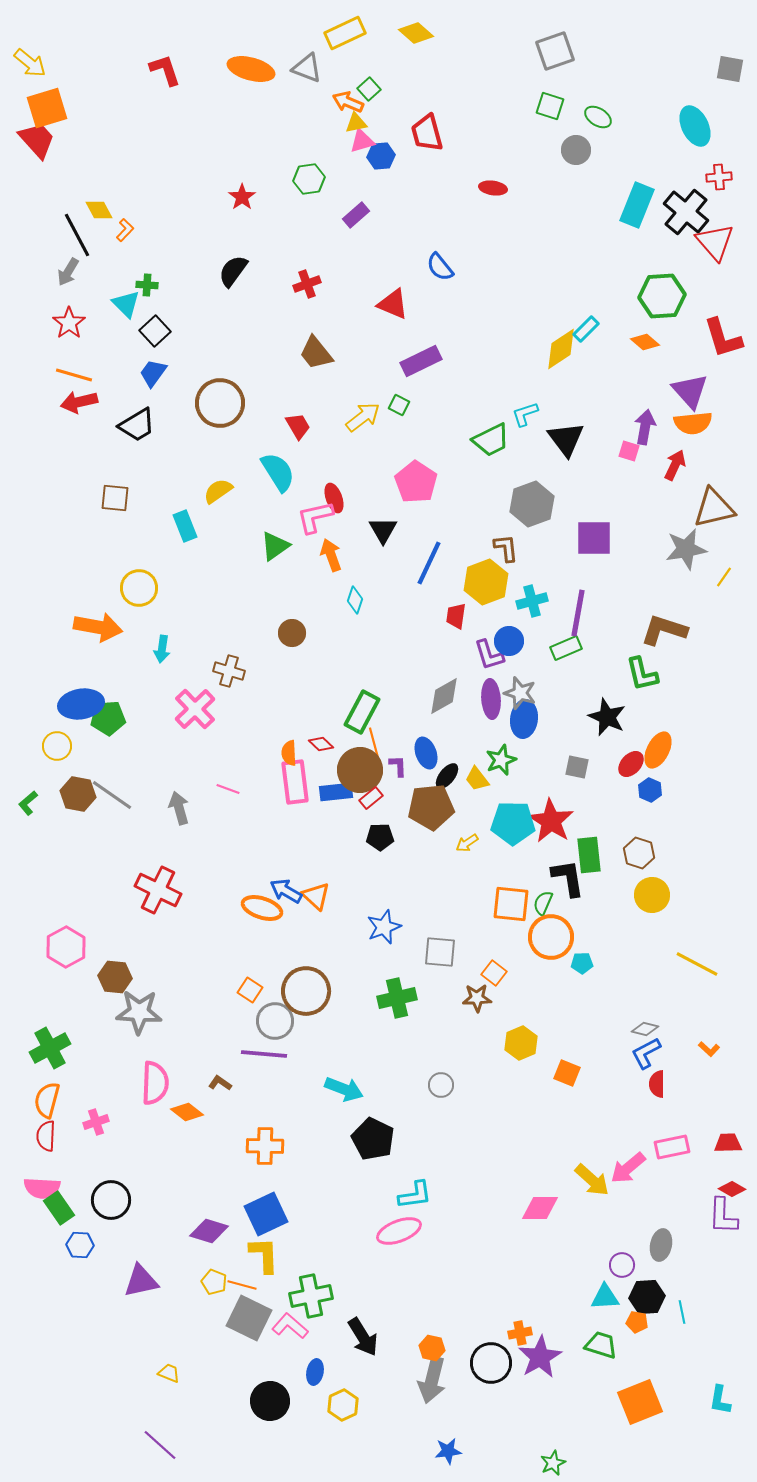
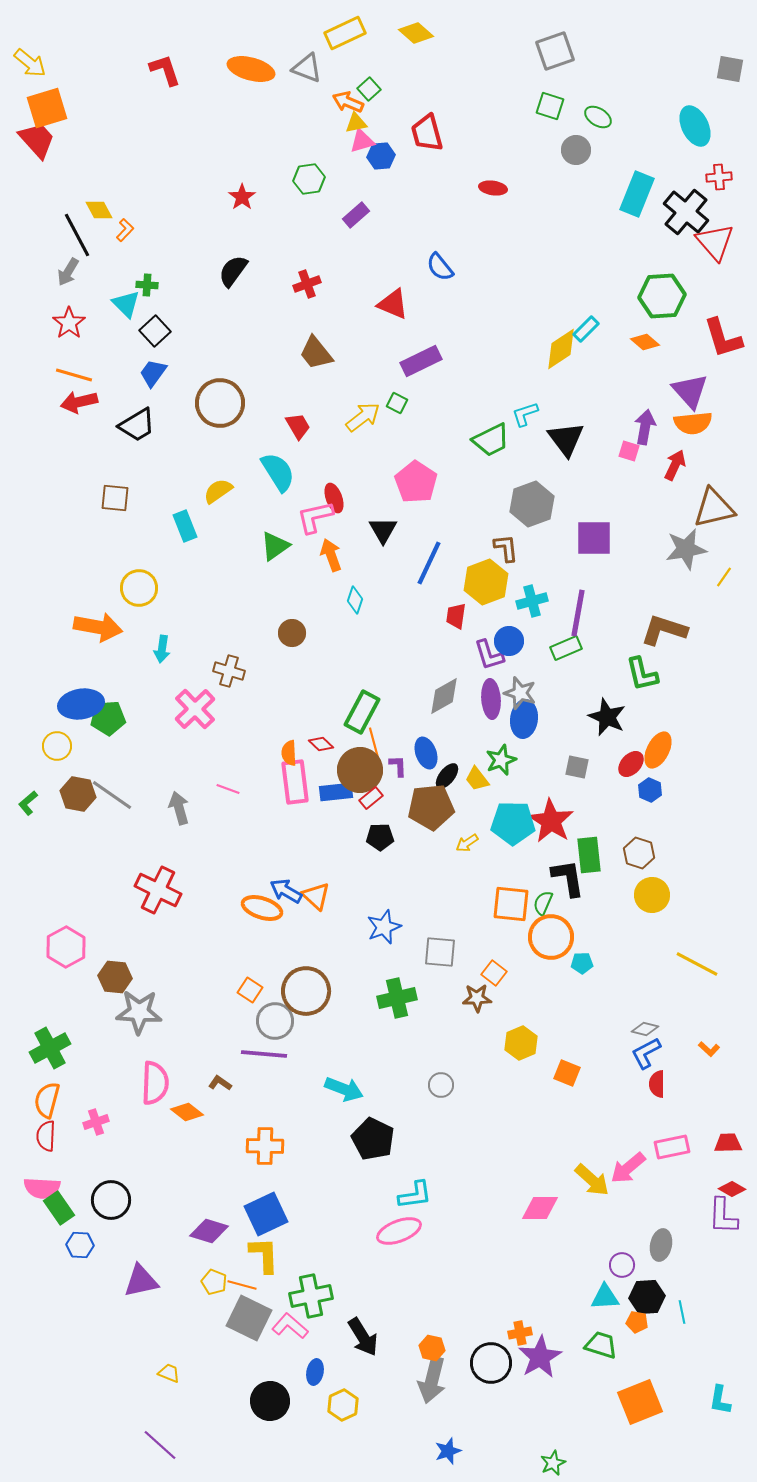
cyan rectangle at (637, 205): moved 11 px up
green square at (399, 405): moved 2 px left, 2 px up
blue star at (448, 1451): rotated 12 degrees counterclockwise
